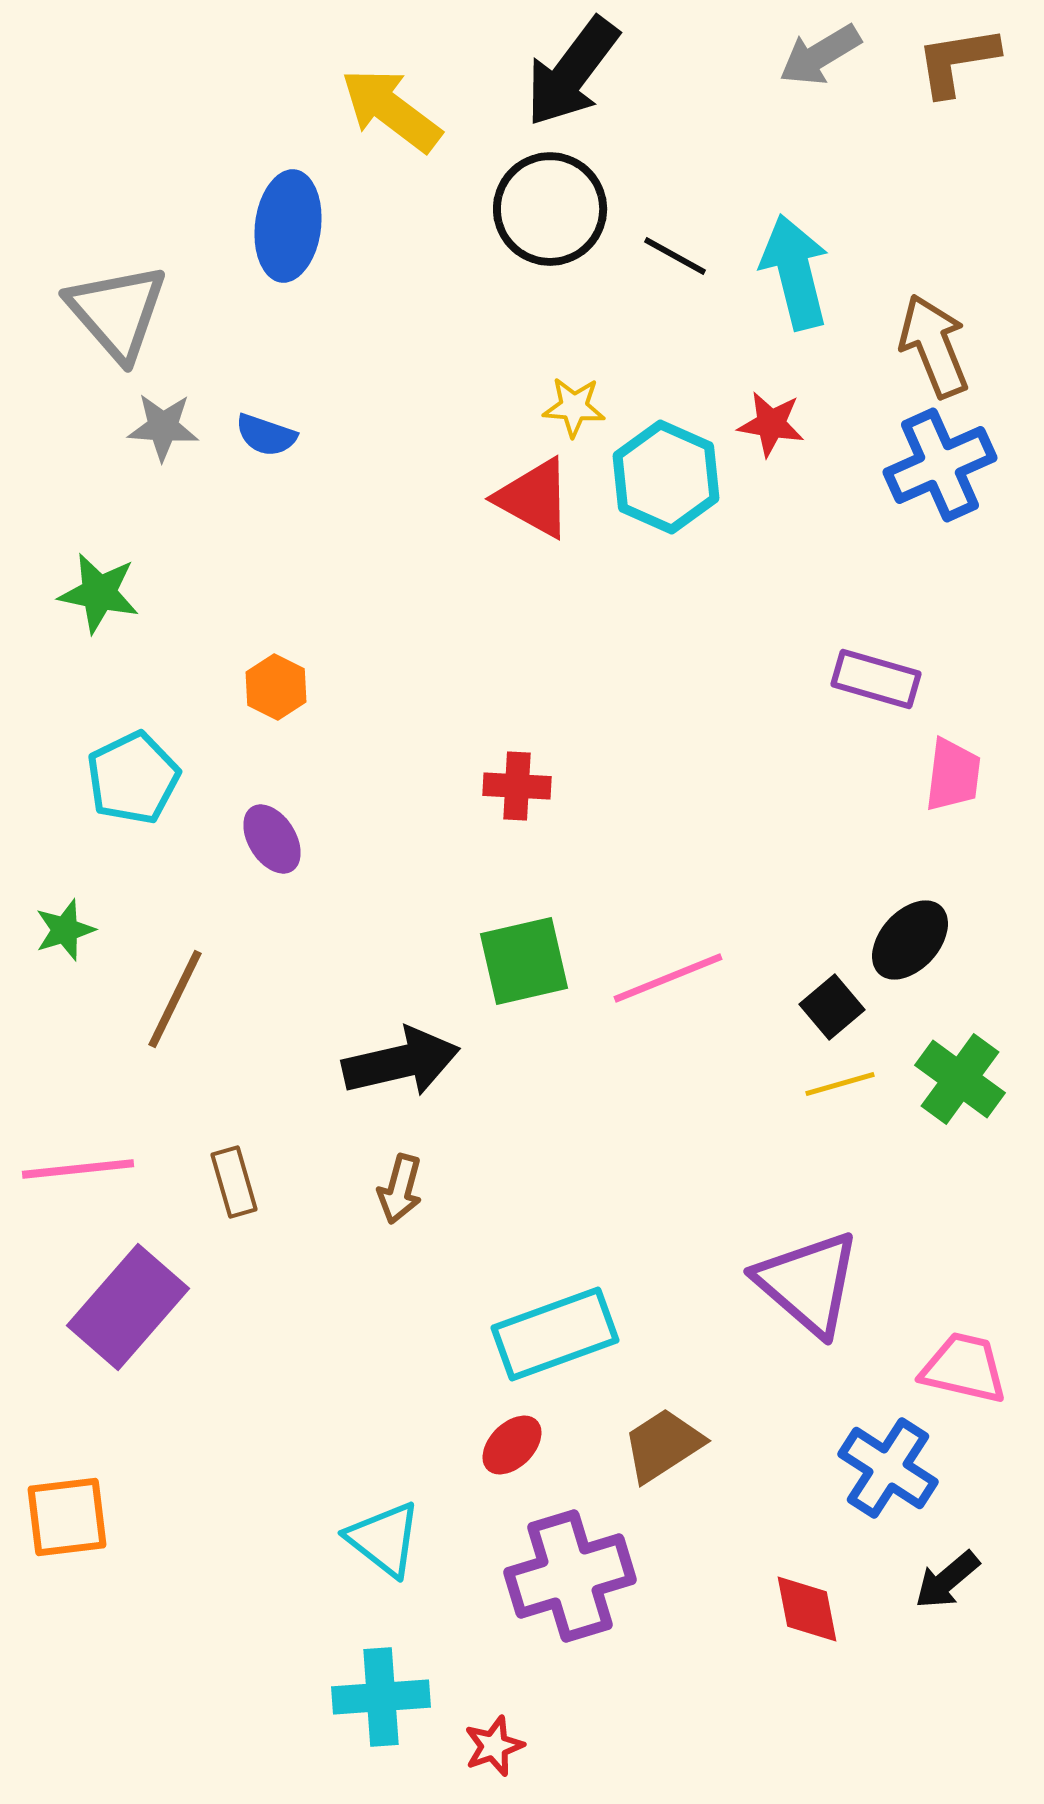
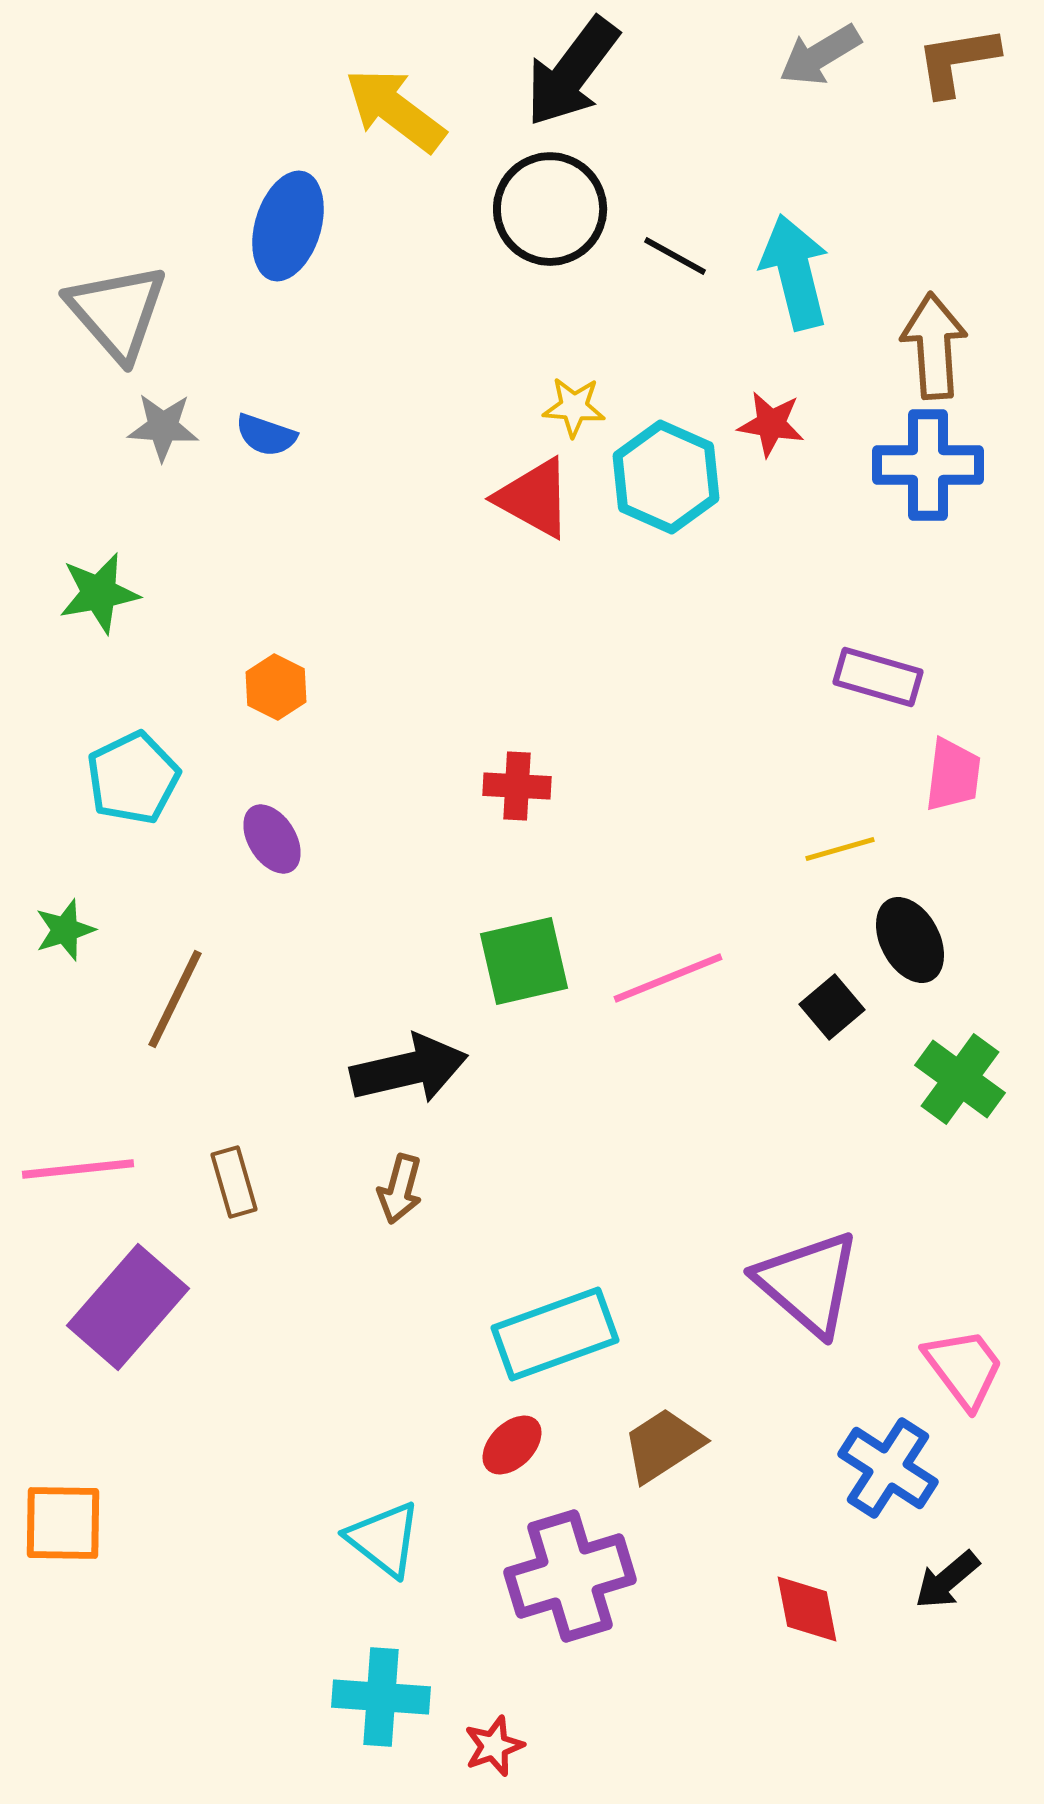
yellow arrow at (391, 110): moved 4 px right
blue ellipse at (288, 226): rotated 10 degrees clockwise
brown arrow at (934, 346): rotated 18 degrees clockwise
blue cross at (940, 465): moved 12 px left; rotated 24 degrees clockwise
green star at (99, 593): rotated 22 degrees counterclockwise
purple rectangle at (876, 679): moved 2 px right, 2 px up
black ellipse at (910, 940): rotated 70 degrees counterclockwise
black arrow at (401, 1062): moved 8 px right, 7 px down
yellow line at (840, 1084): moved 235 px up
pink trapezoid at (964, 1368): rotated 40 degrees clockwise
orange square at (67, 1517): moved 4 px left, 6 px down; rotated 8 degrees clockwise
cyan cross at (381, 1697): rotated 8 degrees clockwise
